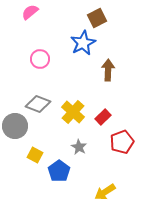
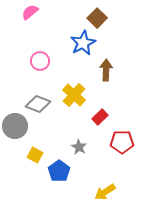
brown square: rotated 18 degrees counterclockwise
pink circle: moved 2 px down
brown arrow: moved 2 px left
yellow cross: moved 1 px right, 17 px up
red rectangle: moved 3 px left
red pentagon: rotated 20 degrees clockwise
